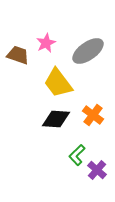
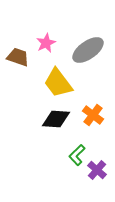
gray ellipse: moved 1 px up
brown trapezoid: moved 2 px down
